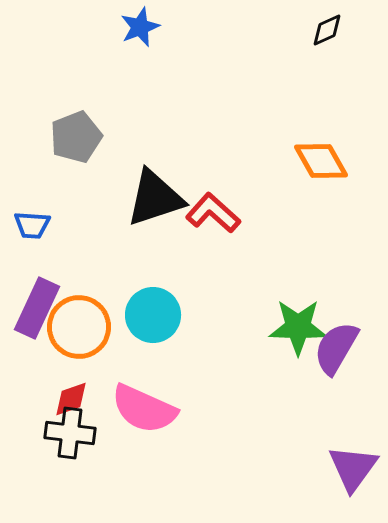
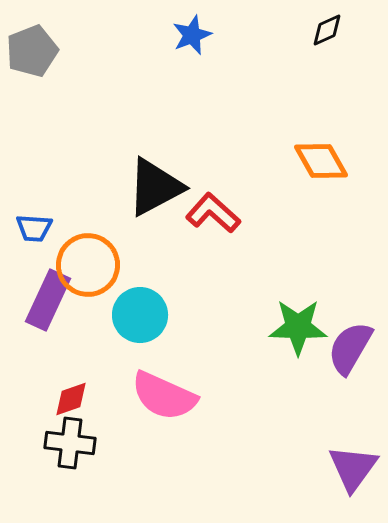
blue star: moved 52 px right, 8 px down
gray pentagon: moved 44 px left, 86 px up
black triangle: moved 11 px up; rotated 10 degrees counterclockwise
blue trapezoid: moved 2 px right, 3 px down
purple rectangle: moved 11 px right, 8 px up
cyan circle: moved 13 px left
orange circle: moved 9 px right, 62 px up
purple semicircle: moved 14 px right
pink semicircle: moved 20 px right, 13 px up
black cross: moved 10 px down
